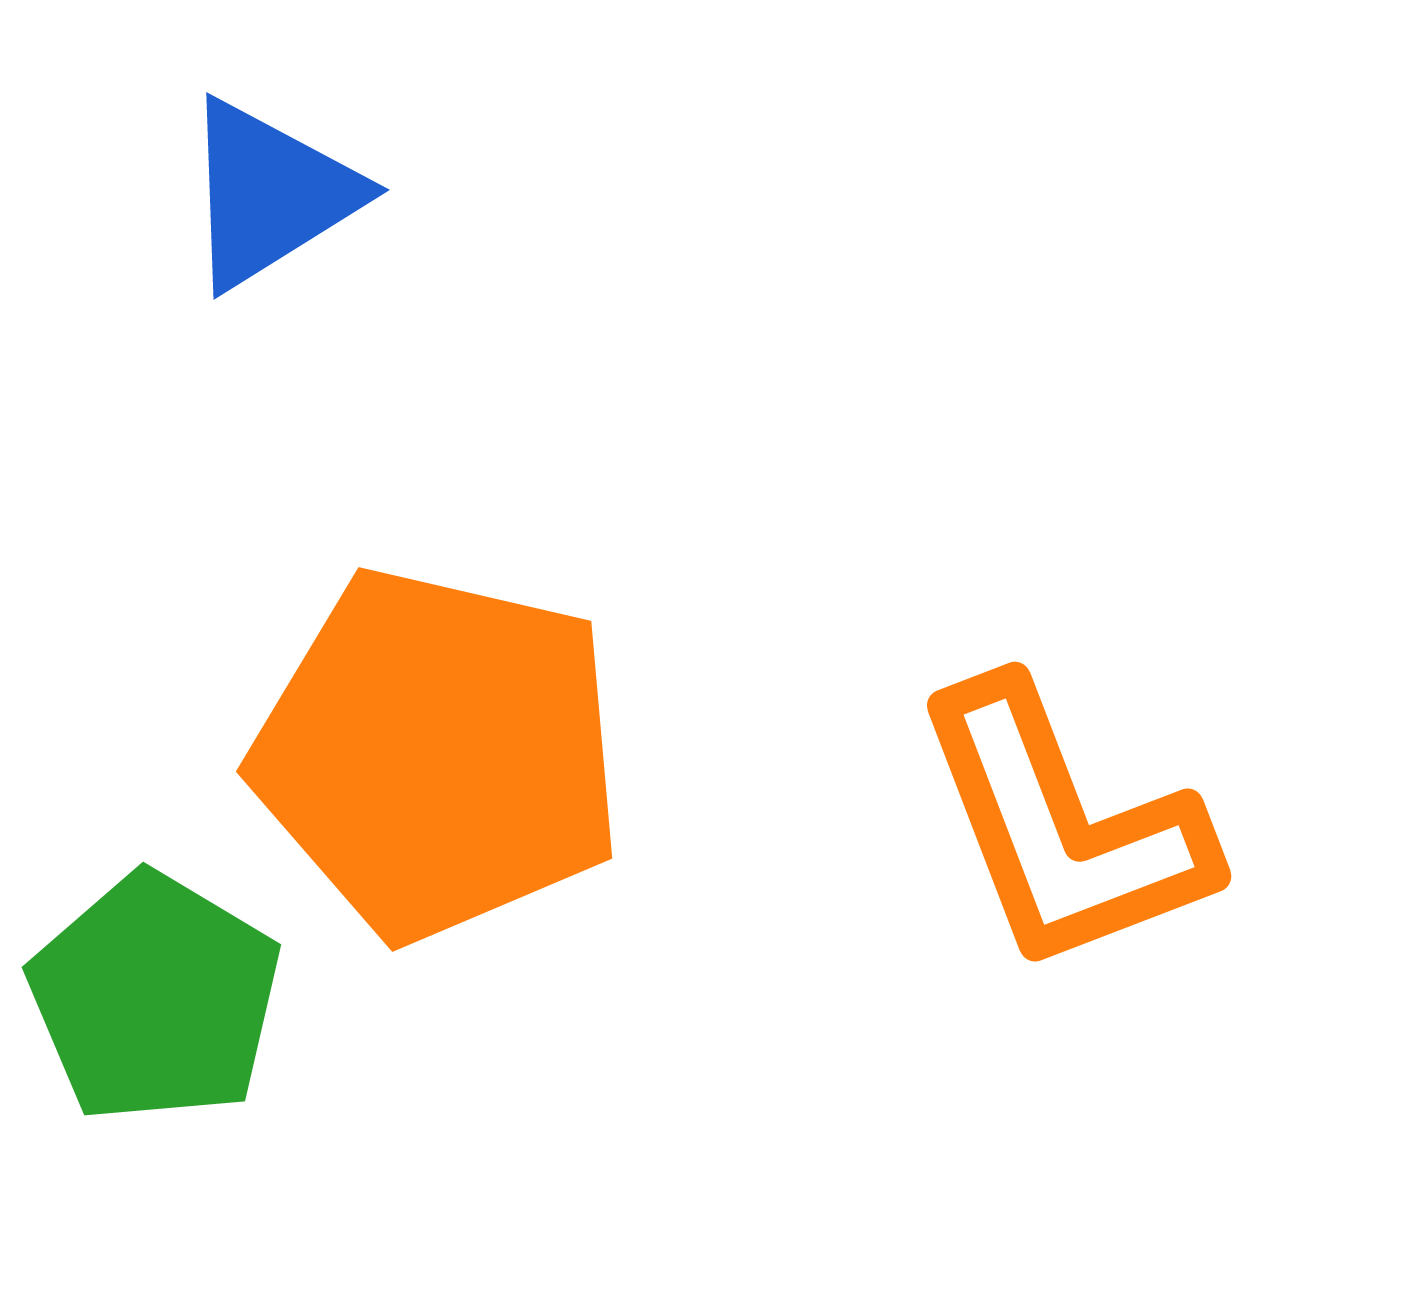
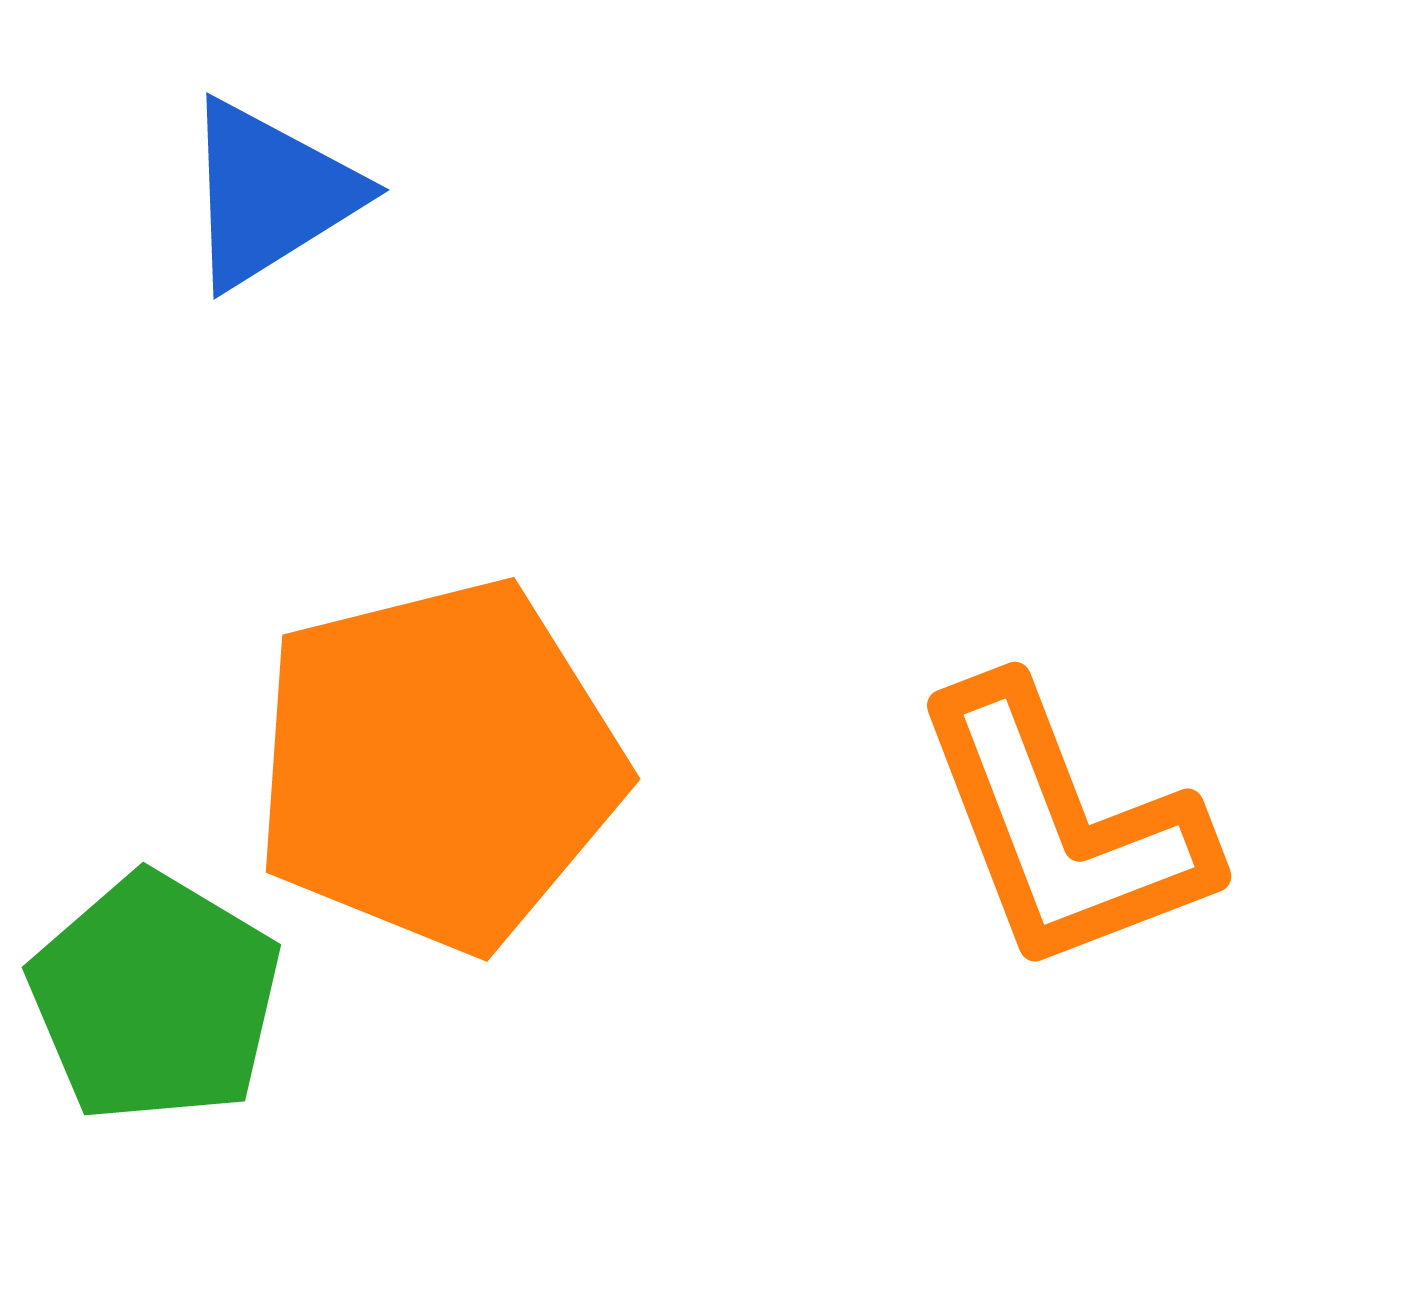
orange pentagon: moved 11 px down; rotated 27 degrees counterclockwise
